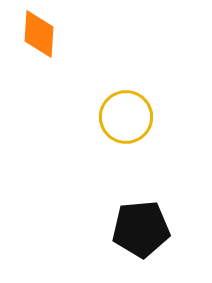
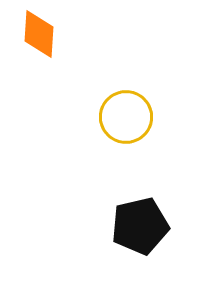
black pentagon: moved 1 px left, 3 px up; rotated 8 degrees counterclockwise
